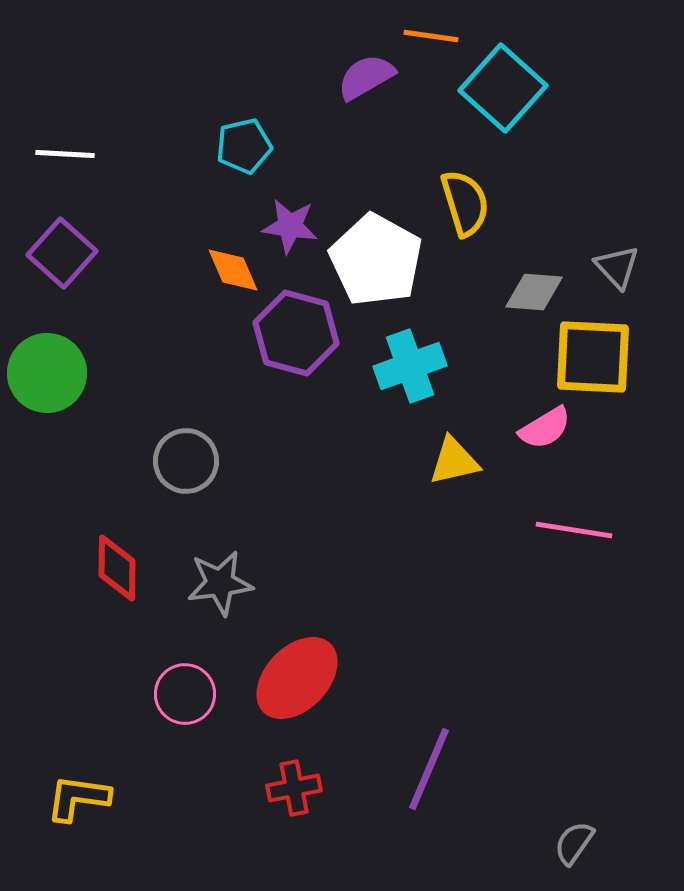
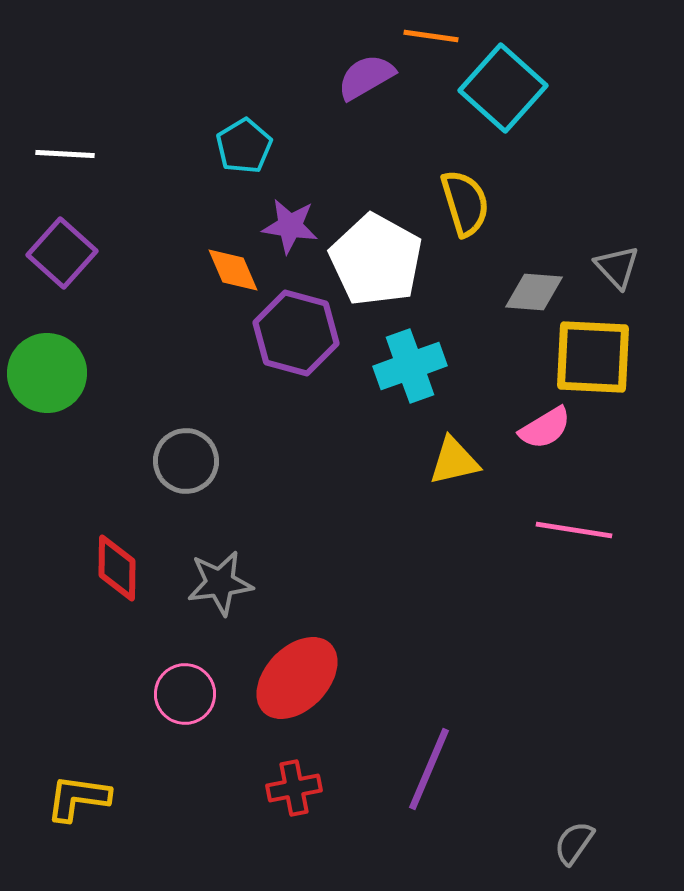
cyan pentagon: rotated 18 degrees counterclockwise
